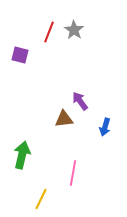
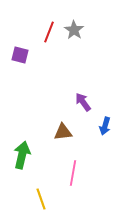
purple arrow: moved 3 px right, 1 px down
brown triangle: moved 1 px left, 13 px down
blue arrow: moved 1 px up
yellow line: rotated 45 degrees counterclockwise
